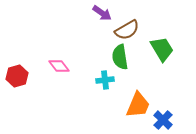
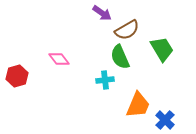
green semicircle: rotated 15 degrees counterclockwise
pink diamond: moved 7 px up
blue cross: moved 2 px right
